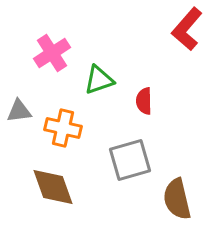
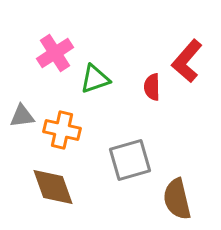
red L-shape: moved 32 px down
pink cross: moved 3 px right
green triangle: moved 4 px left, 1 px up
red semicircle: moved 8 px right, 14 px up
gray triangle: moved 3 px right, 5 px down
orange cross: moved 1 px left, 2 px down
